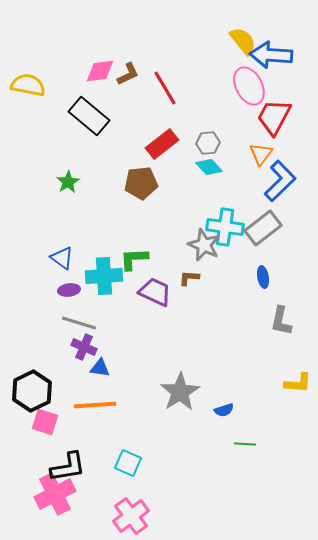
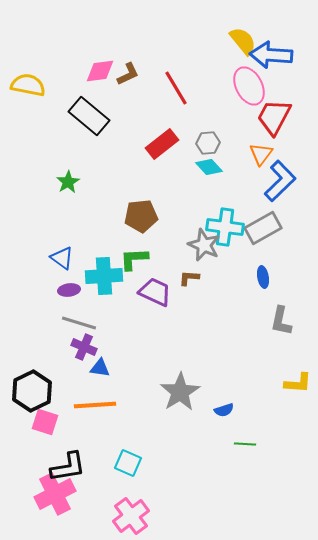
red line at (165, 88): moved 11 px right
brown pentagon at (141, 183): moved 33 px down
gray rectangle at (263, 228): rotated 9 degrees clockwise
